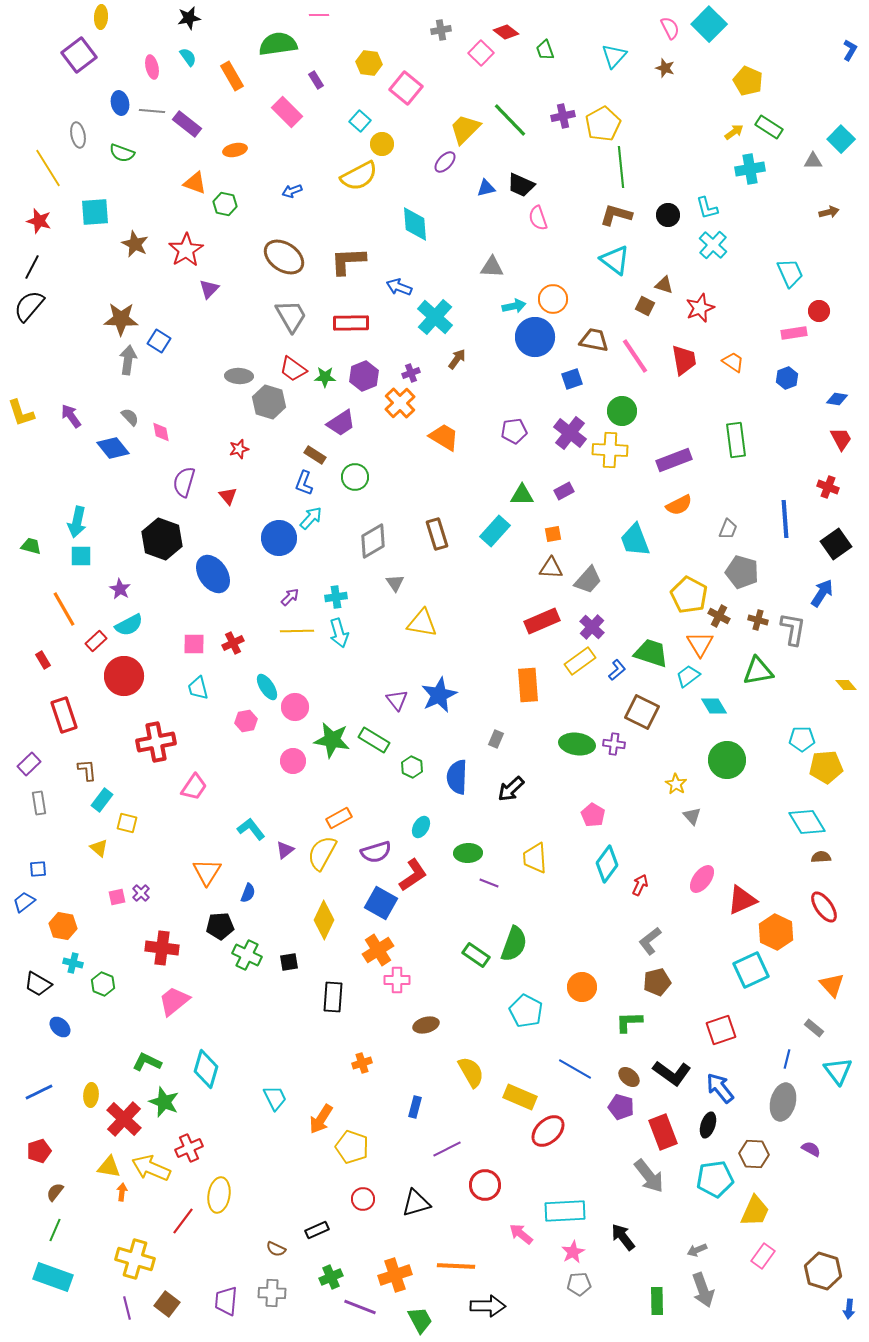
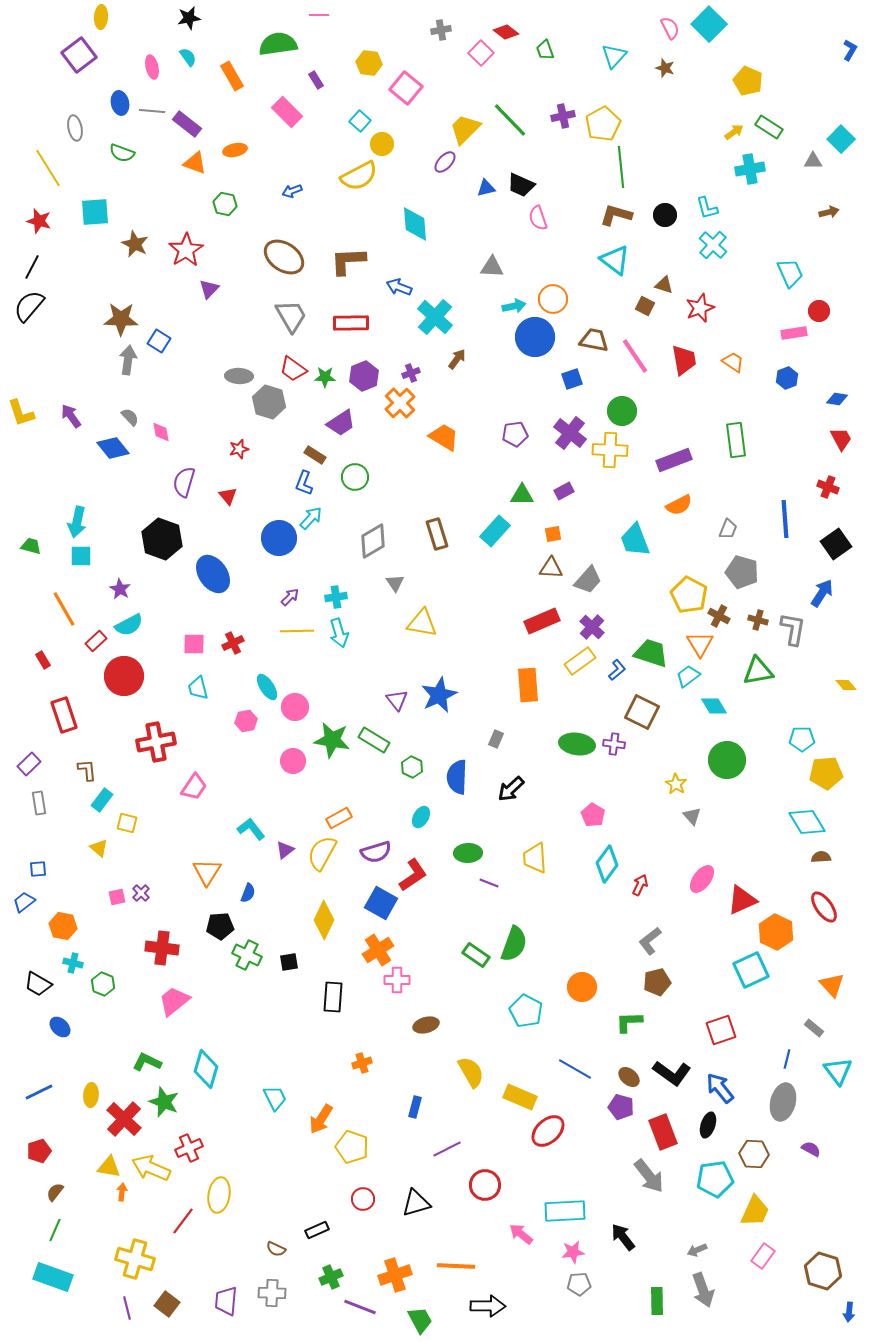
gray ellipse at (78, 135): moved 3 px left, 7 px up
orange triangle at (195, 183): moved 20 px up
black circle at (668, 215): moved 3 px left
purple pentagon at (514, 431): moved 1 px right, 3 px down
yellow pentagon at (826, 767): moved 6 px down
cyan ellipse at (421, 827): moved 10 px up
pink star at (573, 1252): rotated 20 degrees clockwise
blue arrow at (849, 1309): moved 3 px down
